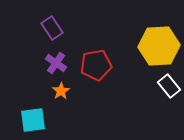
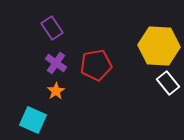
yellow hexagon: rotated 6 degrees clockwise
white rectangle: moved 1 px left, 3 px up
orange star: moved 5 px left
cyan square: rotated 32 degrees clockwise
